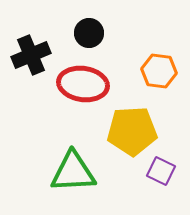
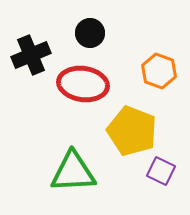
black circle: moved 1 px right
orange hexagon: rotated 12 degrees clockwise
yellow pentagon: rotated 24 degrees clockwise
